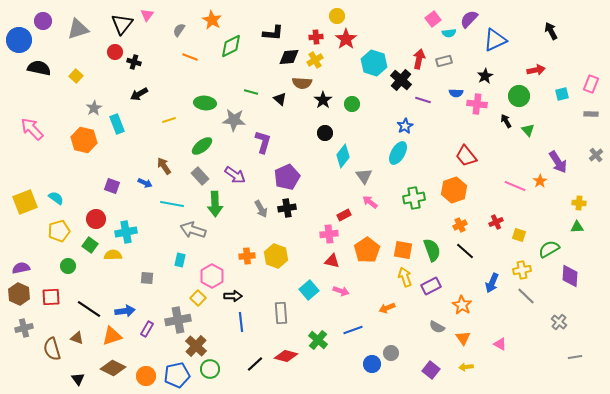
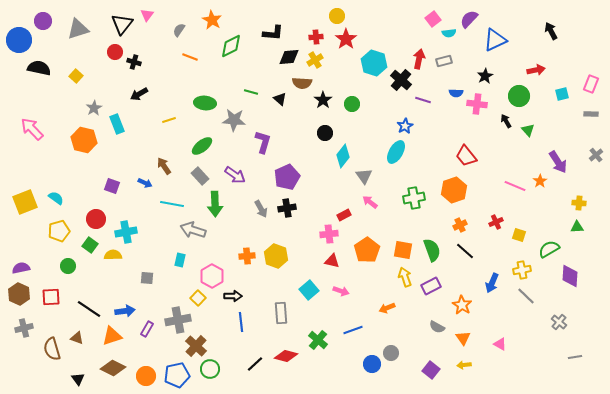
cyan ellipse at (398, 153): moved 2 px left, 1 px up
yellow arrow at (466, 367): moved 2 px left, 2 px up
